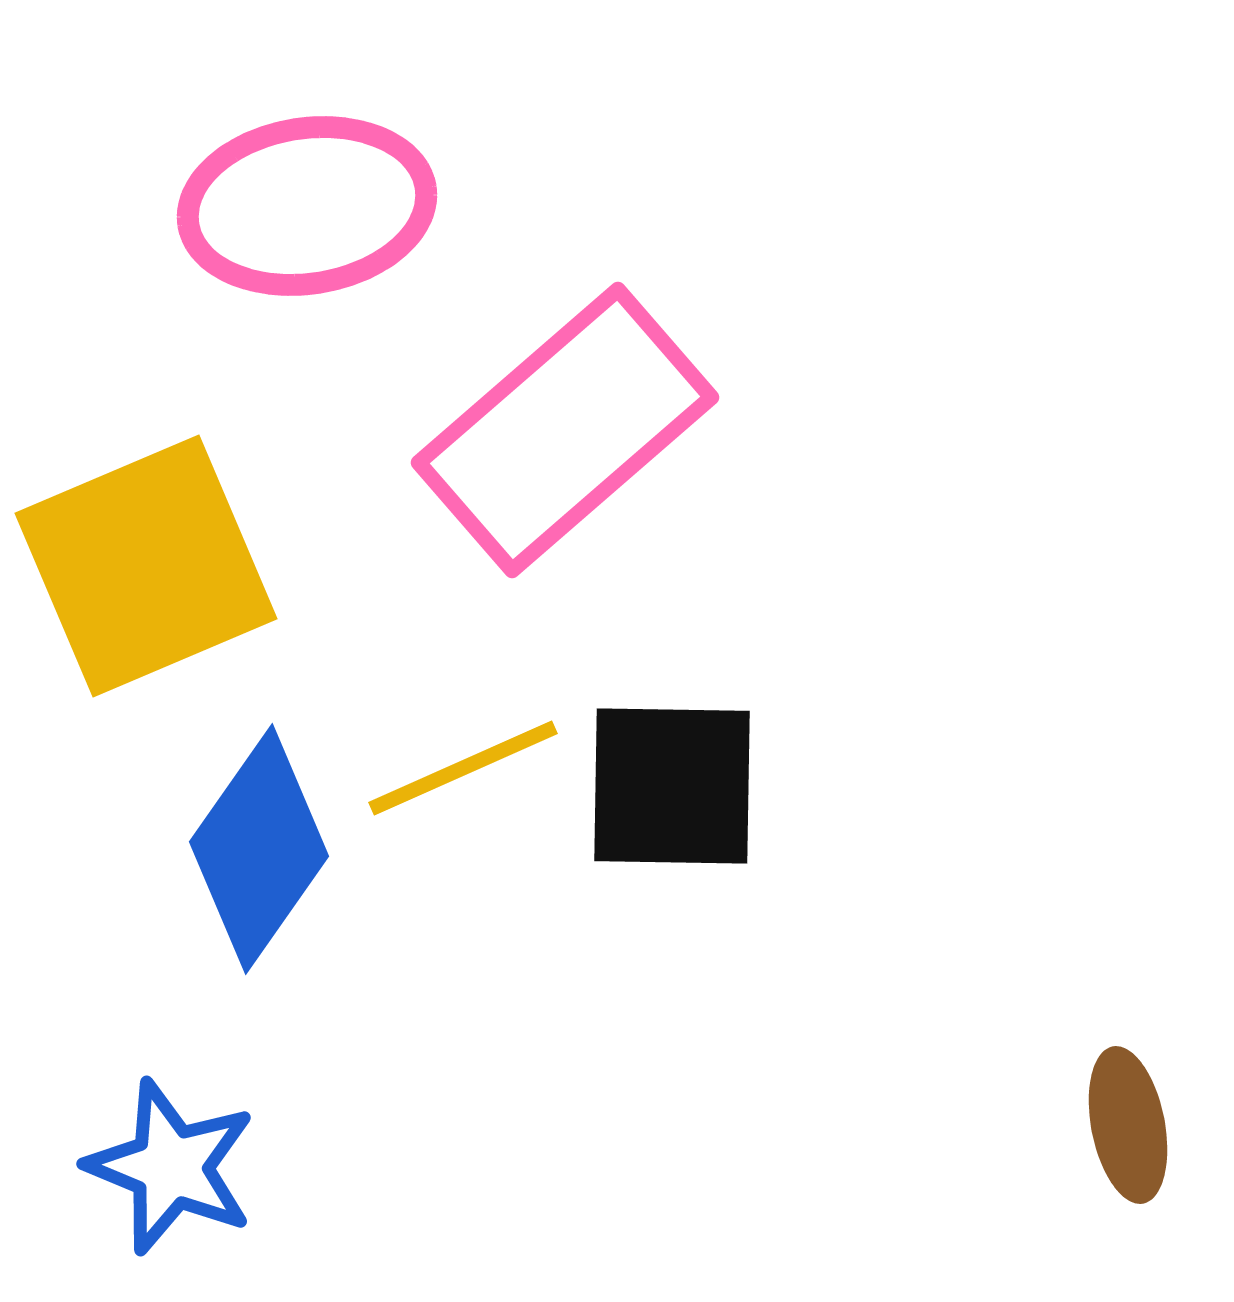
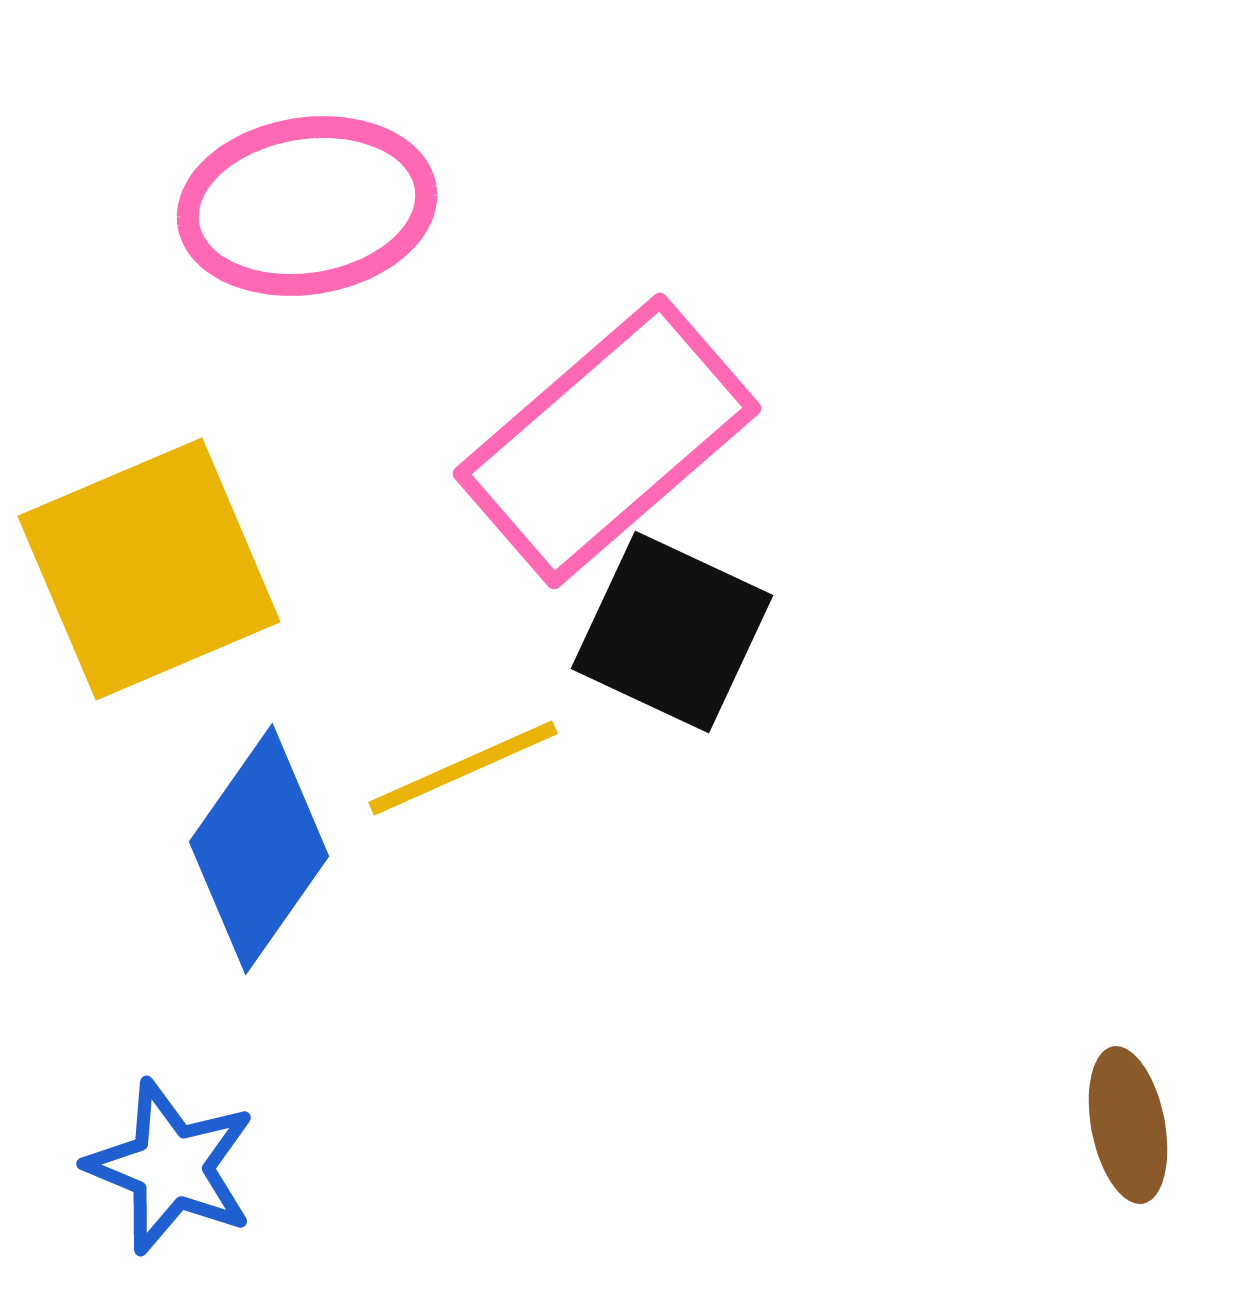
pink rectangle: moved 42 px right, 11 px down
yellow square: moved 3 px right, 3 px down
black square: moved 154 px up; rotated 24 degrees clockwise
